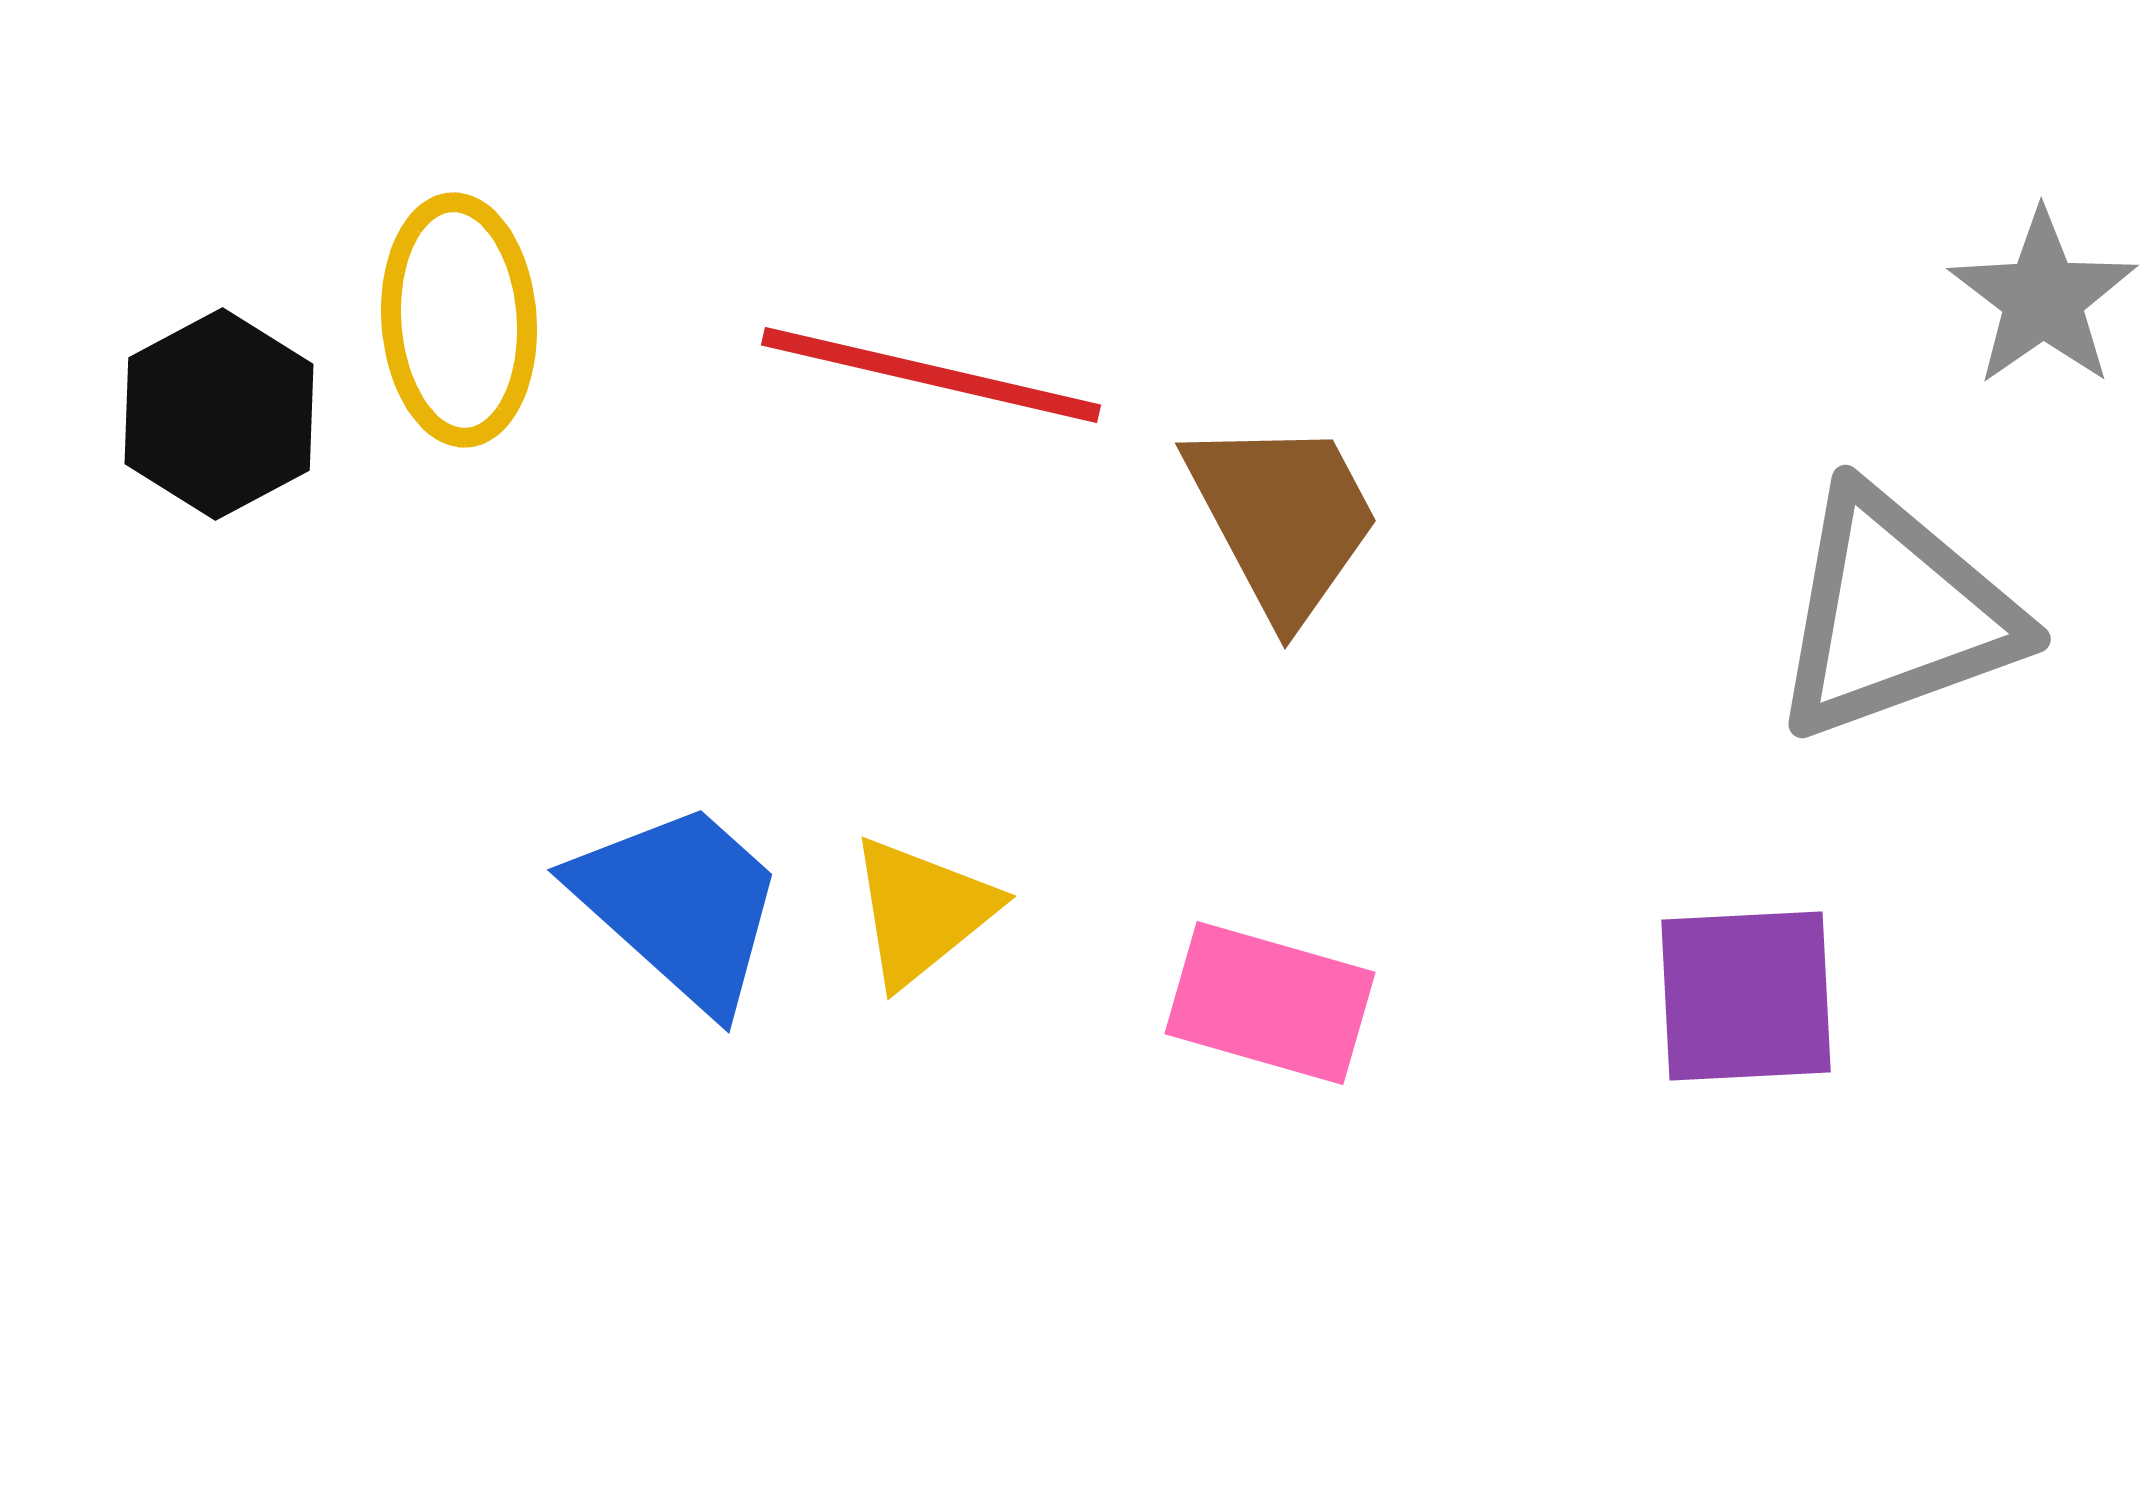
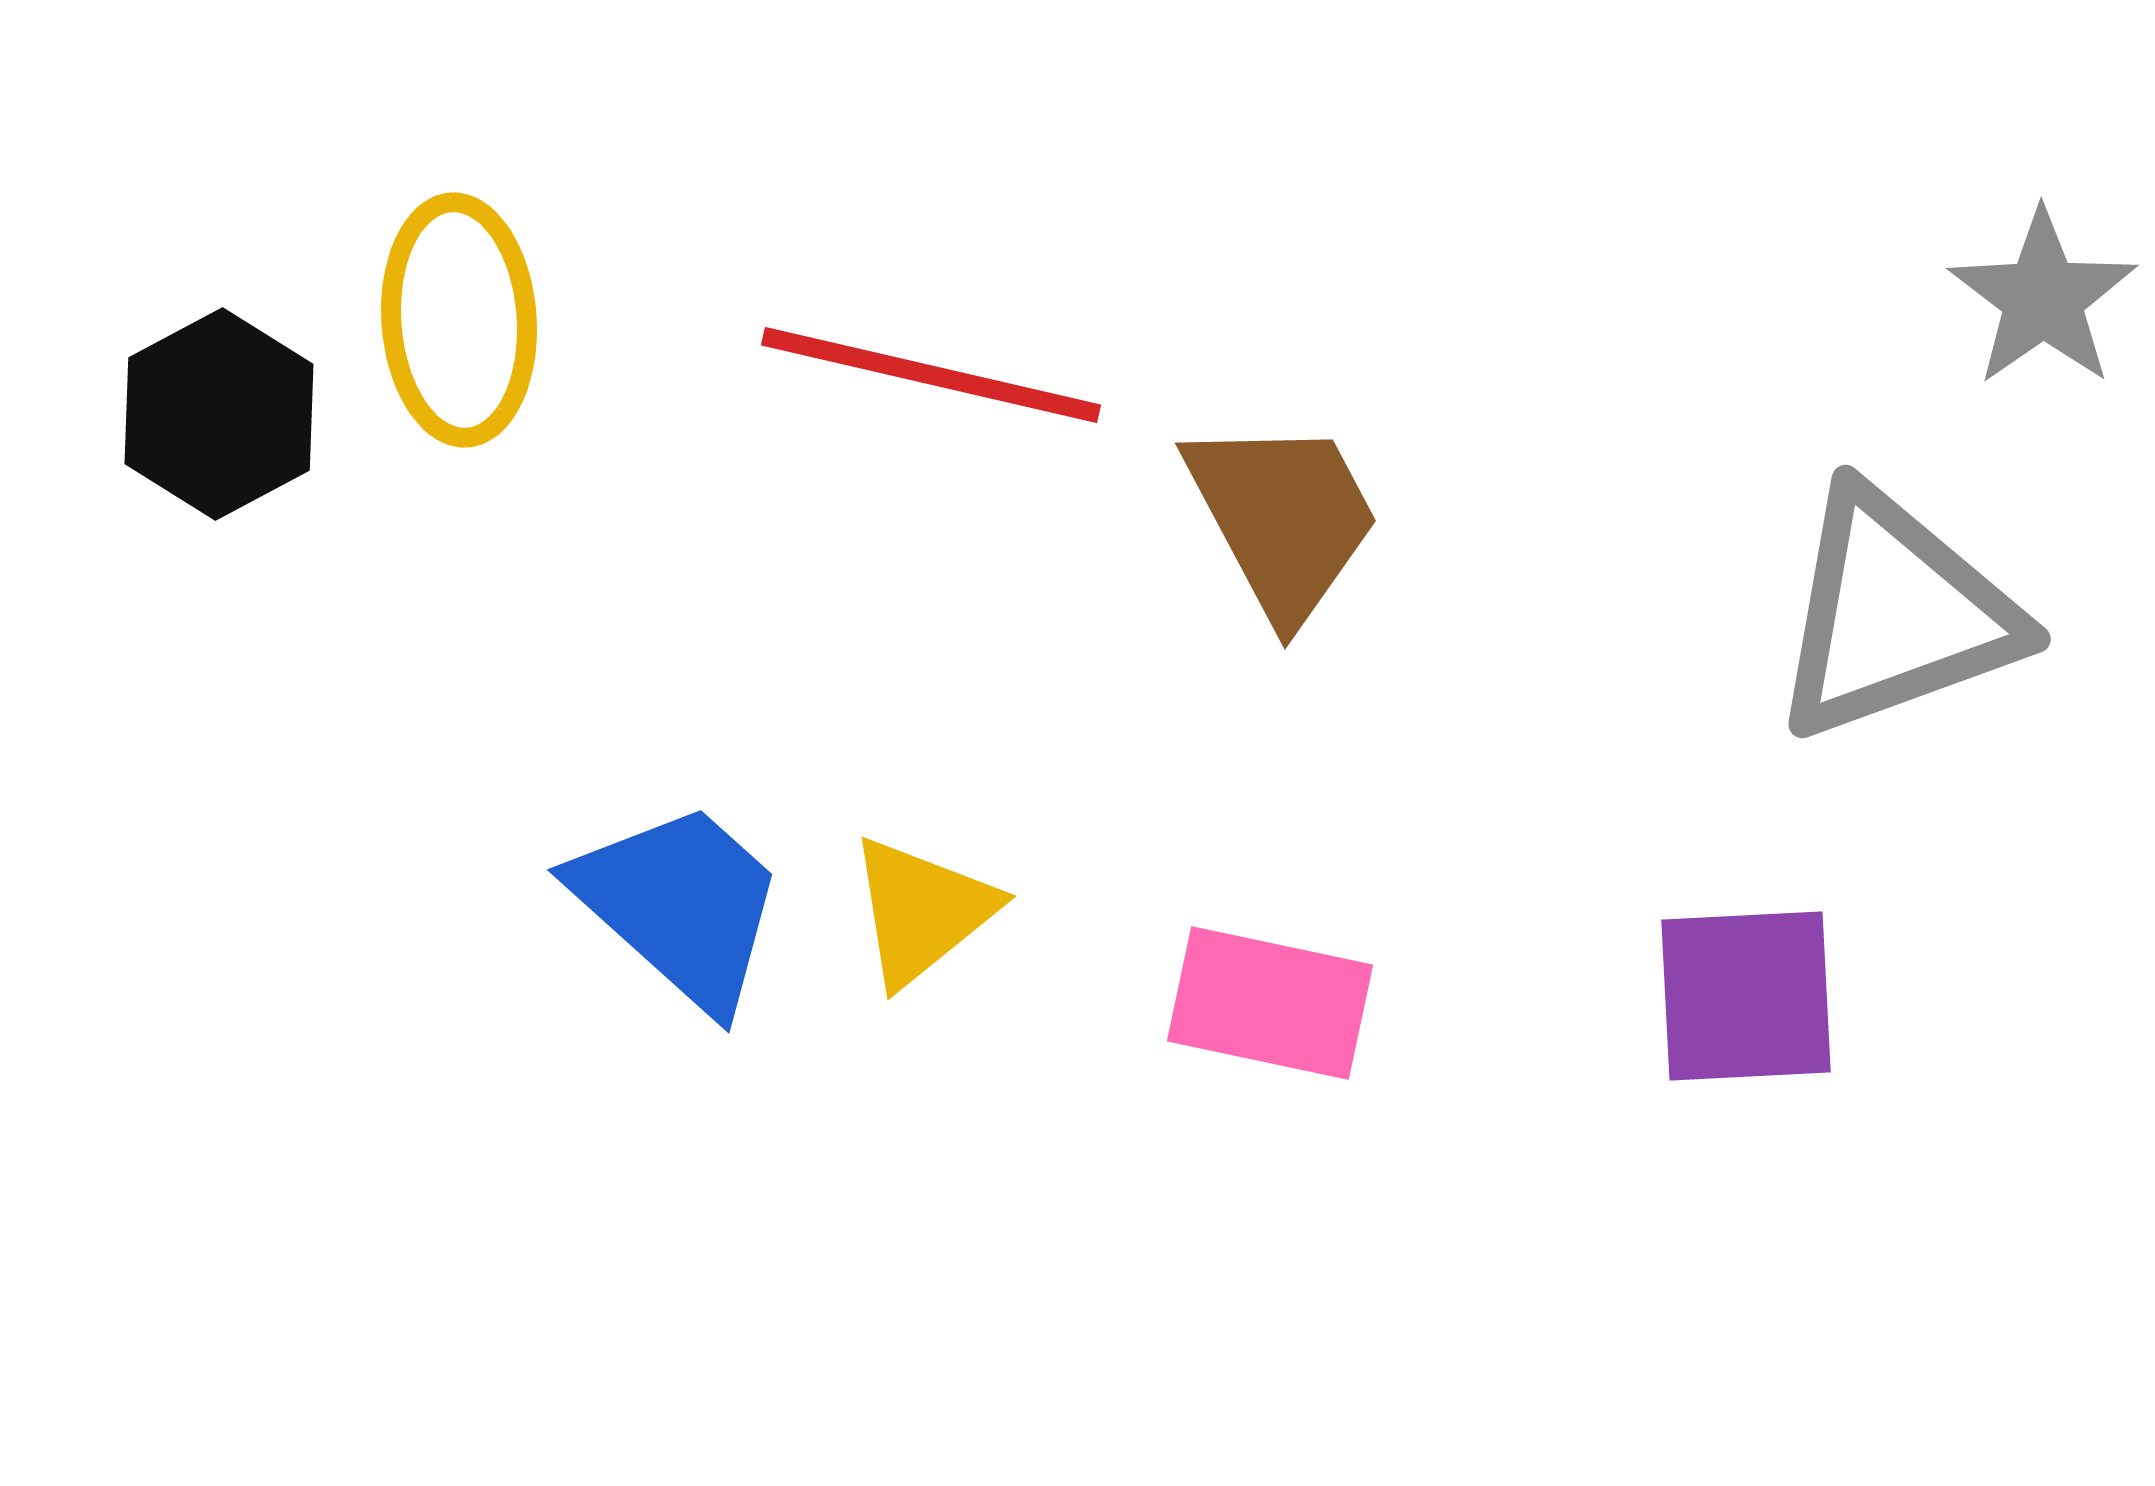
pink rectangle: rotated 4 degrees counterclockwise
